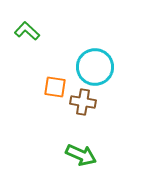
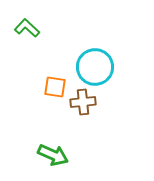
green L-shape: moved 3 px up
brown cross: rotated 15 degrees counterclockwise
green arrow: moved 28 px left
